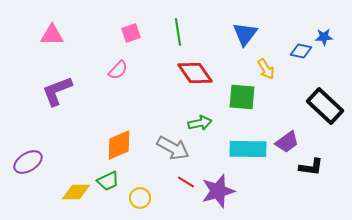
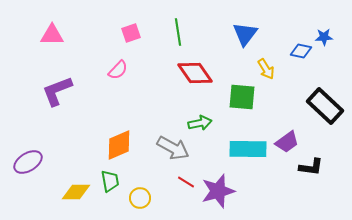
green trapezoid: moved 2 px right; rotated 75 degrees counterclockwise
